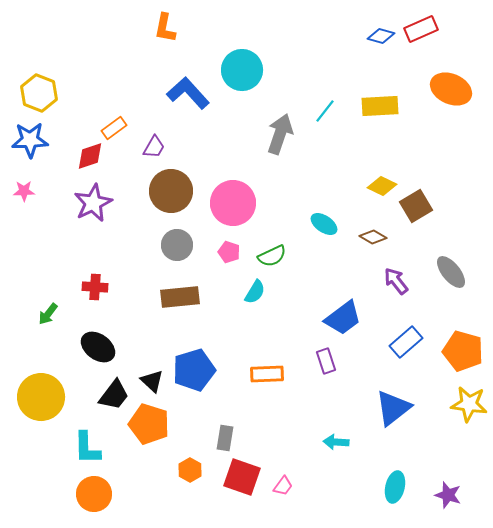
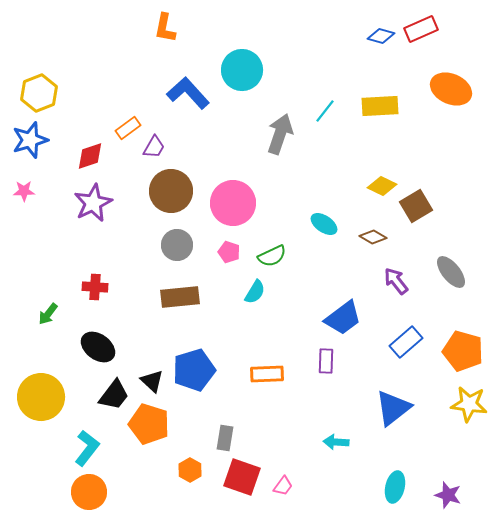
yellow hexagon at (39, 93): rotated 18 degrees clockwise
orange rectangle at (114, 128): moved 14 px right
blue star at (30, 140): rotated 15 degrees counterclockwise
purple rectangle at (326, 361): rotated 20 degrees clockwise
cyan L-shape at (87, 448): rotated 141 degrees counterclockwise
orange circle at (94, 494): moved 5 px left, 2 px up
